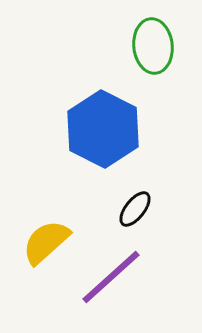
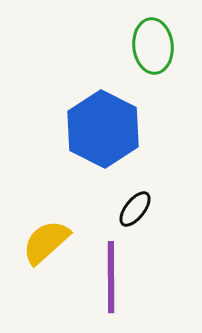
purple line: rotated 48 degrees counterclockwise
